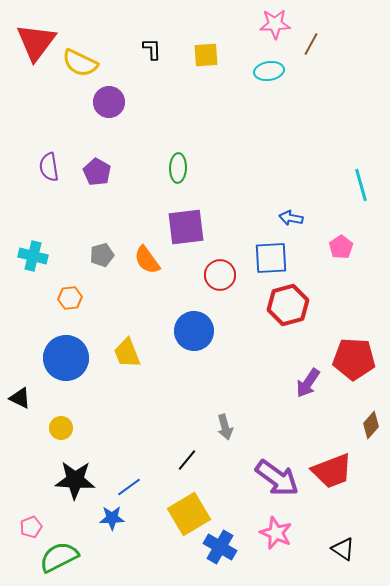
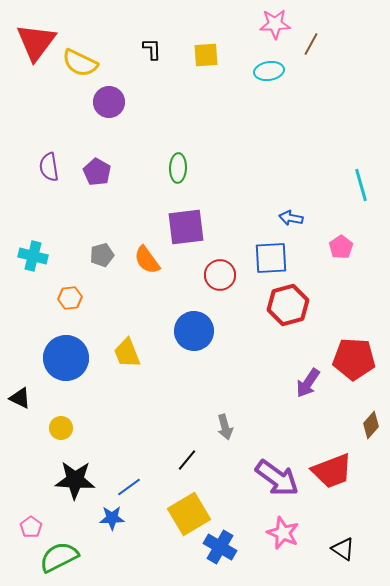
pink pentagon at (31, 527): rotated 15 degrees counterclockwise
pink star at (276, 533): moved 7 px right
